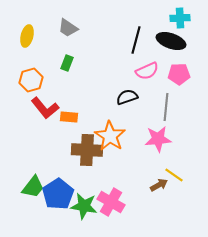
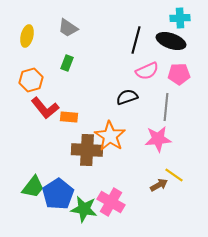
green star: moved 3 px down
